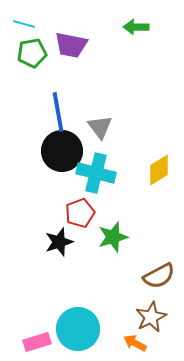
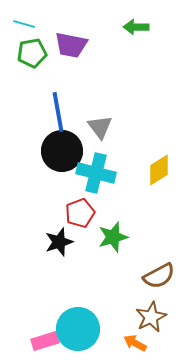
pink rectangle: moved 8 px right, 1 px up
